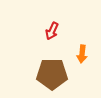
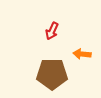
orange arrow: rotated 90 degrees clockwise
